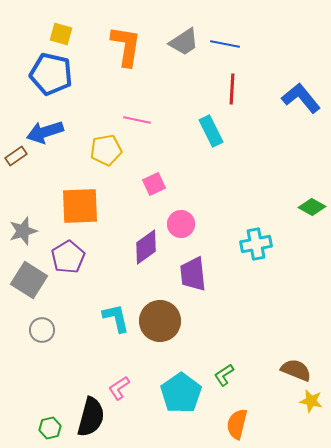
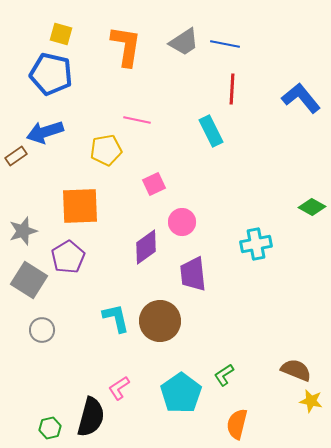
pink circle: moved 1 px right, 2 px up
